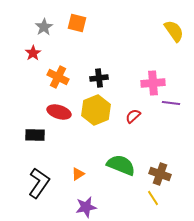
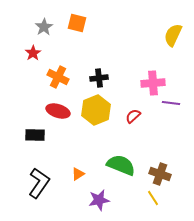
yellow semicircle: moved 1 px left, 4 px down; rotated 120 degrees counterclockwise
red ellipse: moved 1 px left, 1 px up
purple star: moved 13 px right, 7 px up
